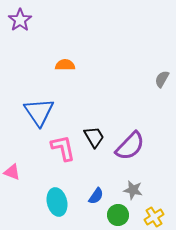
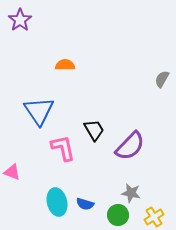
blue triangle: moved 1 px up
black trapezoid: moved 7 px up
gray star: moved 2 px left, 3 px down
blue semicircle: moved 11 px left, 8 px down; rotated 72 degrees clockwise
